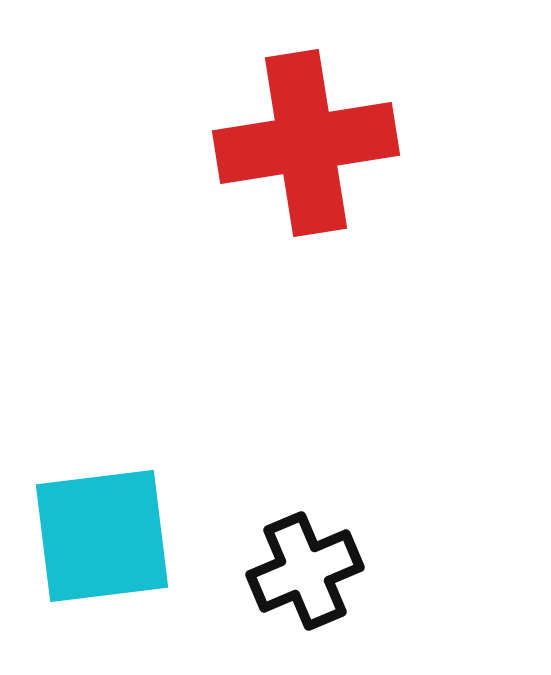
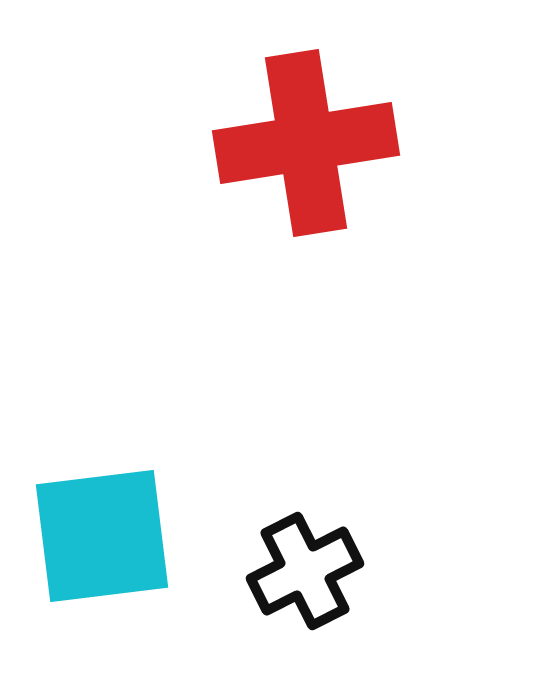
black cross: rotated 4 degrees counterclockwise
